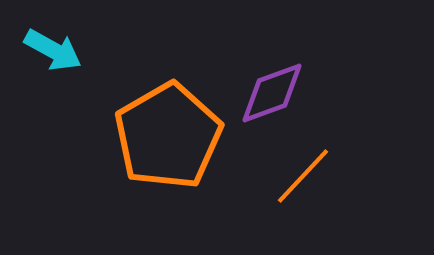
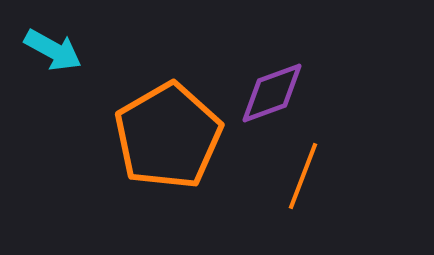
orange line: rotated 22 degrees counterclockwise
